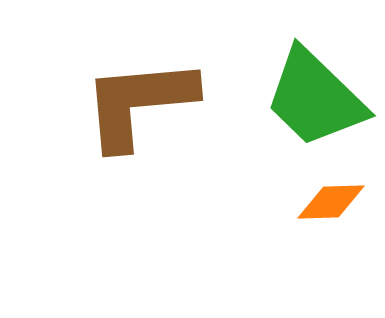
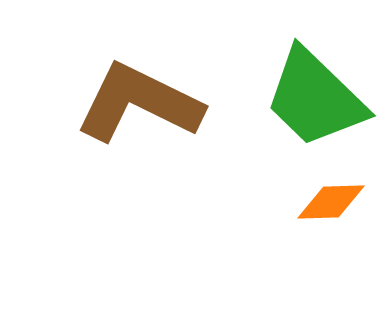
brown L-shape: rotated 31 degrees clockwise
